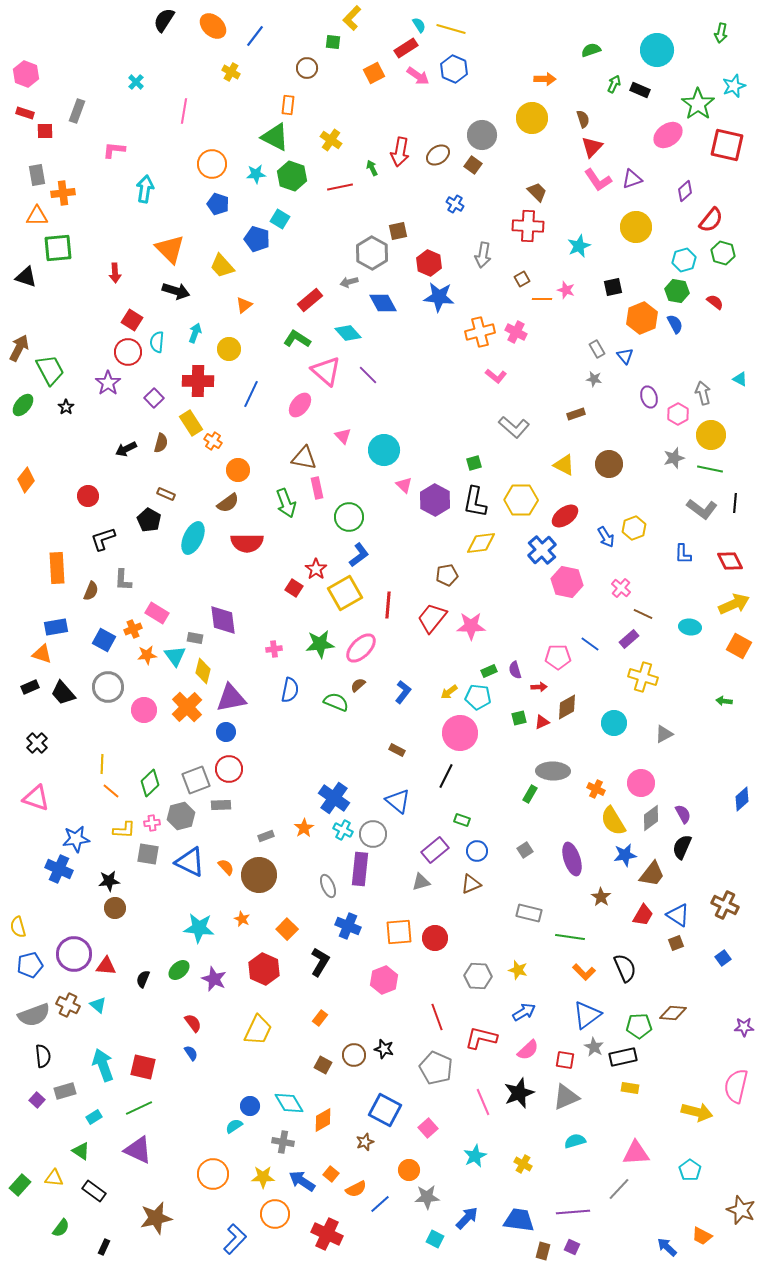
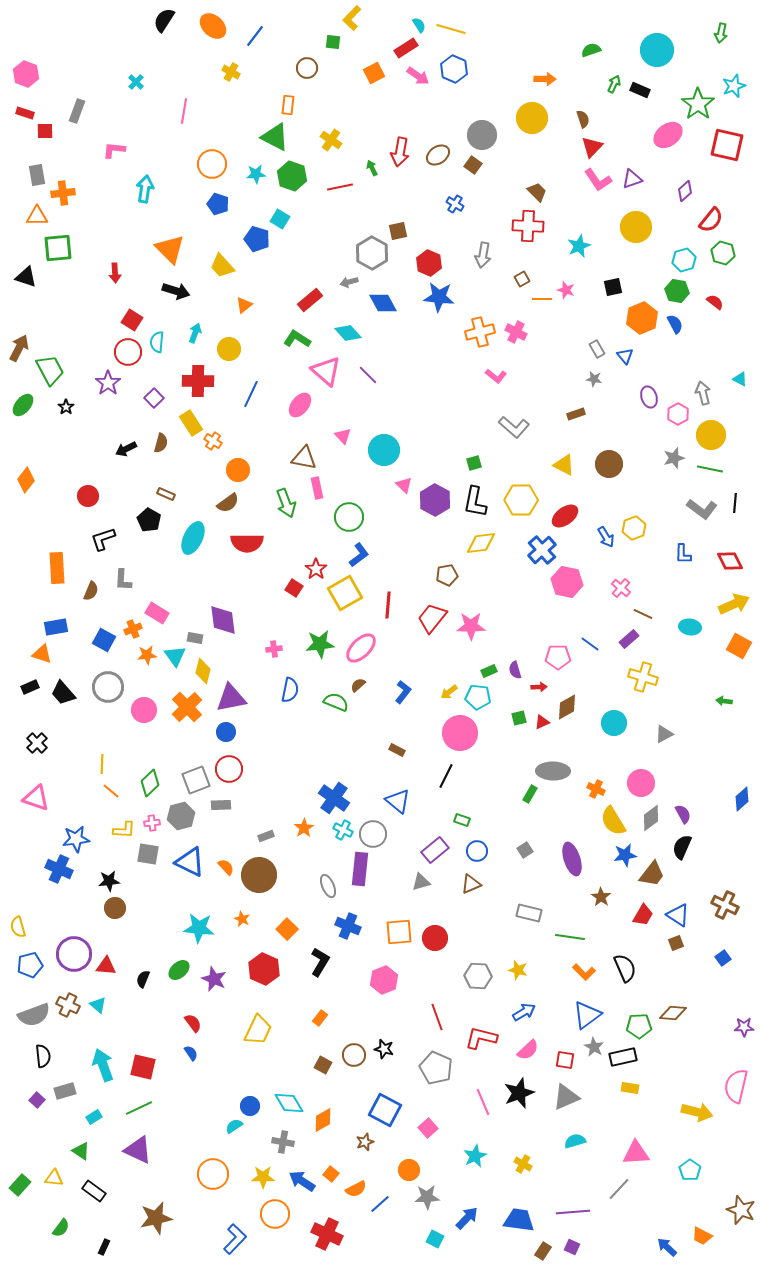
brown rectangle at (543, 1251): rotated 18 degrees clockwise
